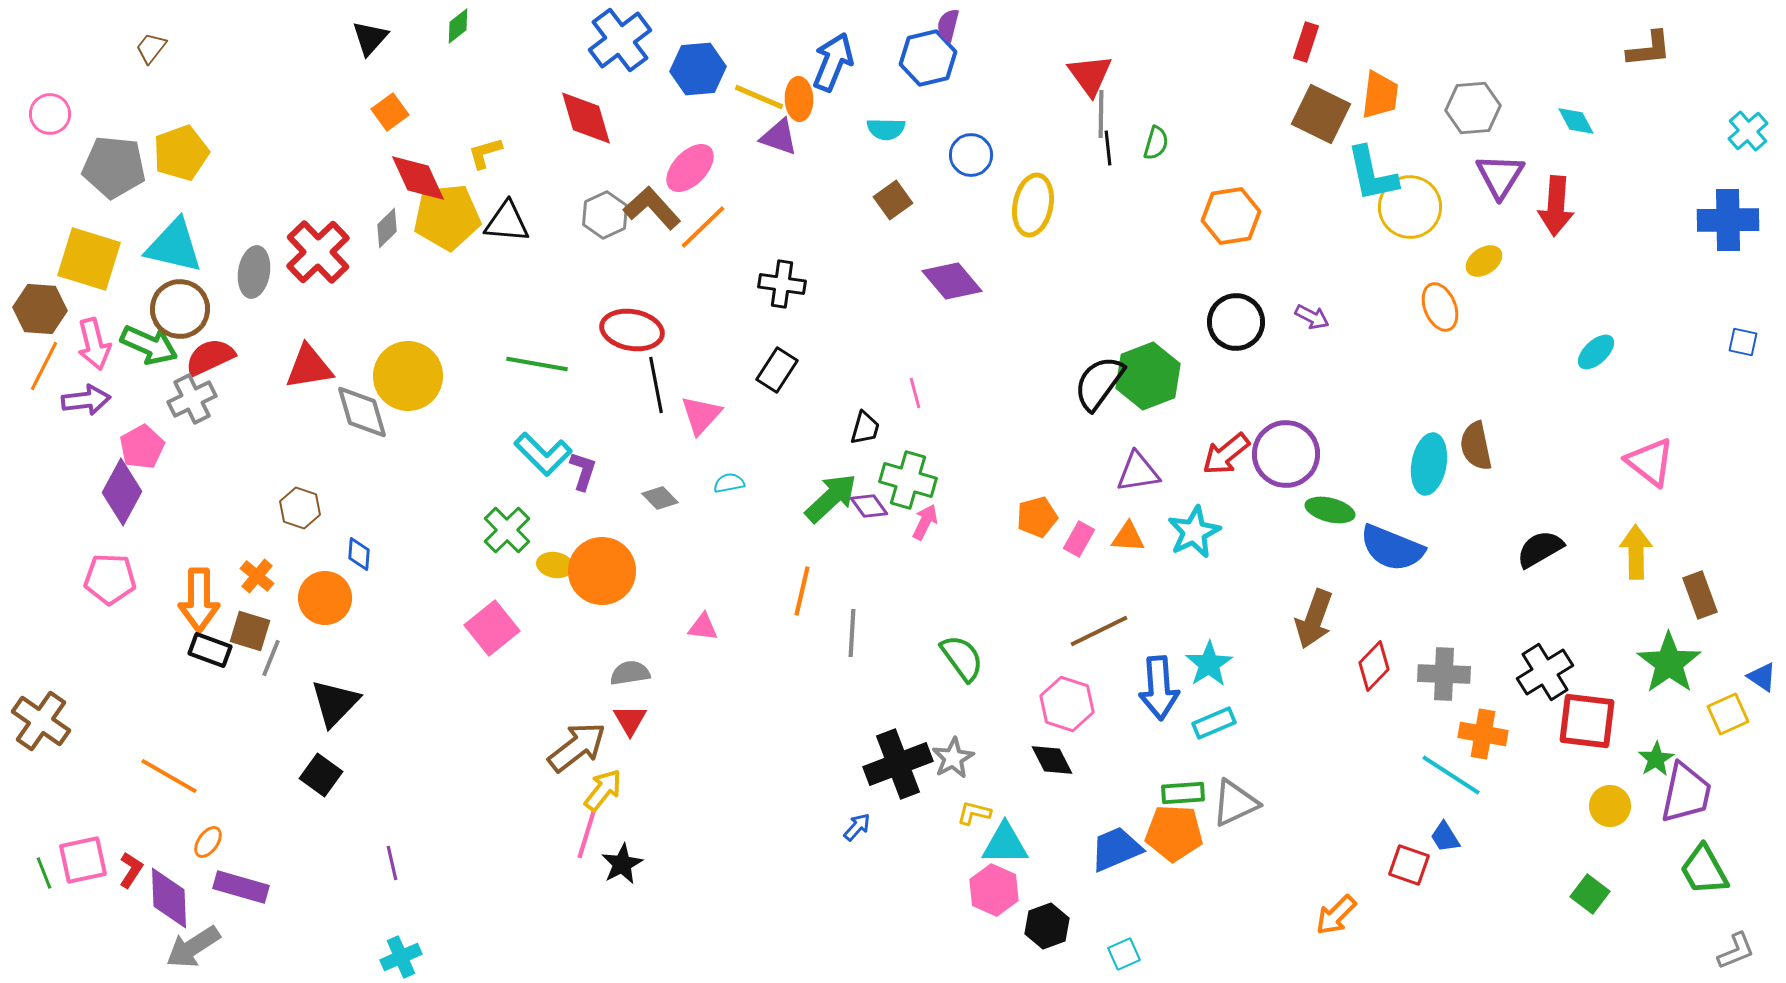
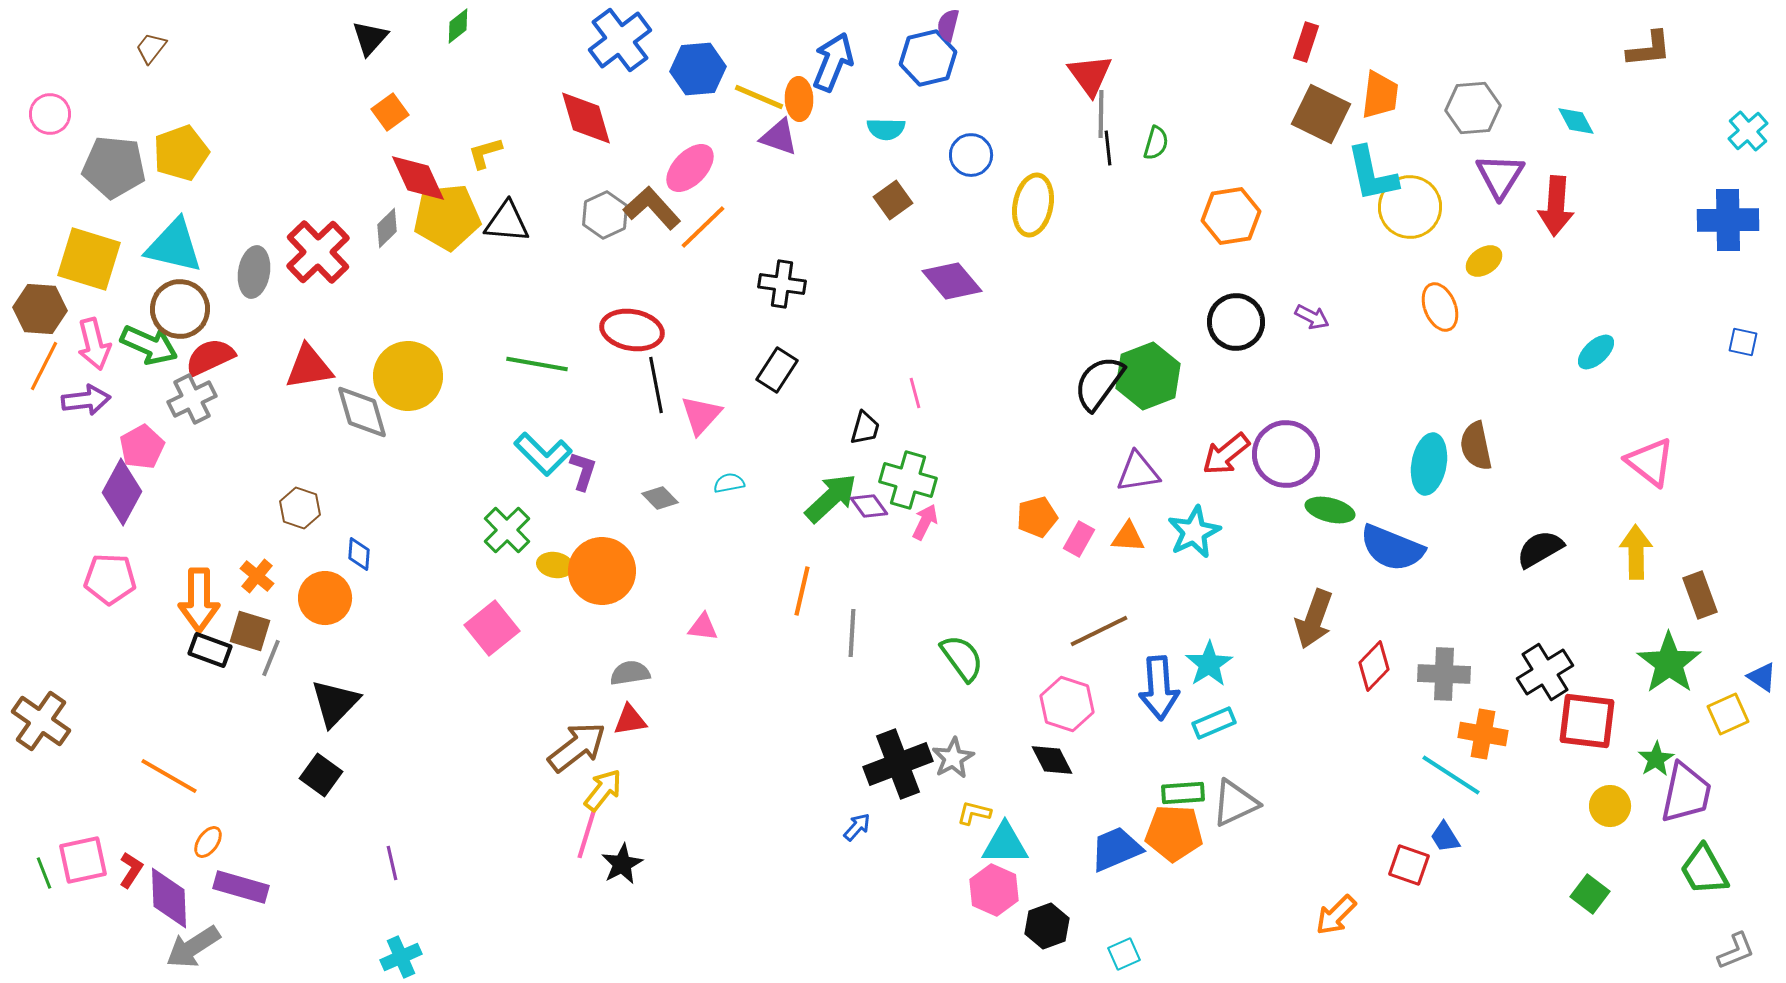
red triangle at (630, 720): rotated 51 degrees clockwise
